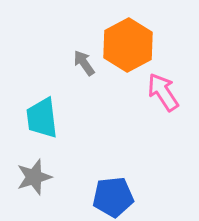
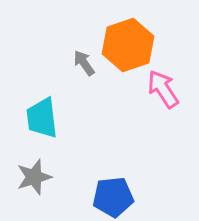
orange hexagon: rotated 9 degrees clockwise
pink arrow: moved 3 px up
